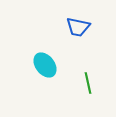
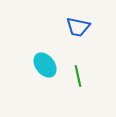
green line: moved 10 px left, 7 px up
